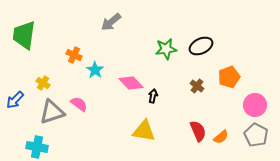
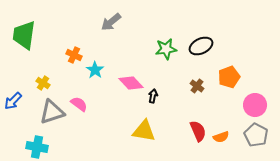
blue arrow: moved 2 px left, 1 px down
orange semicircle: rotated 21 degrees clockwise
